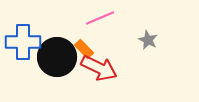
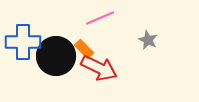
black circle: moved 1 px left, 1 px up
